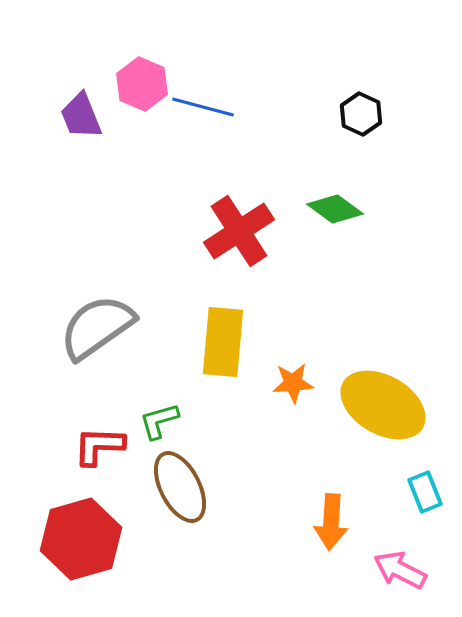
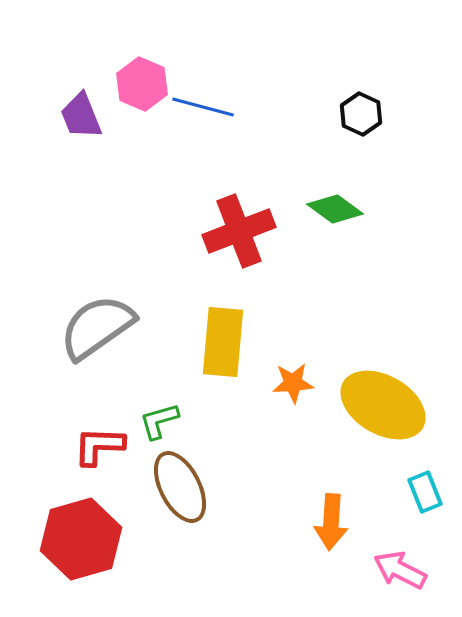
red cross: rotated 12 degrees clockwise
